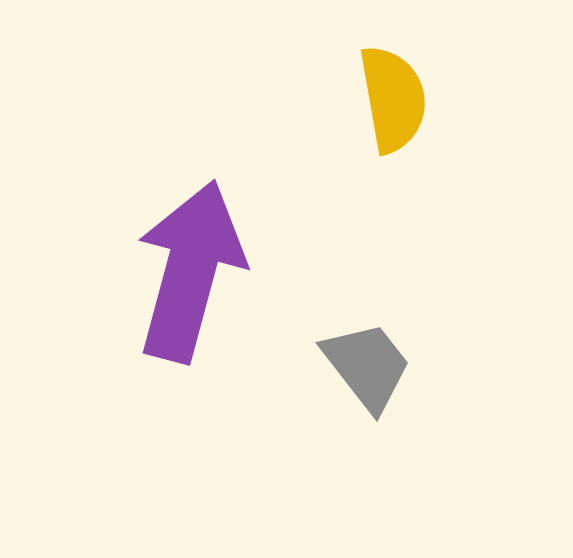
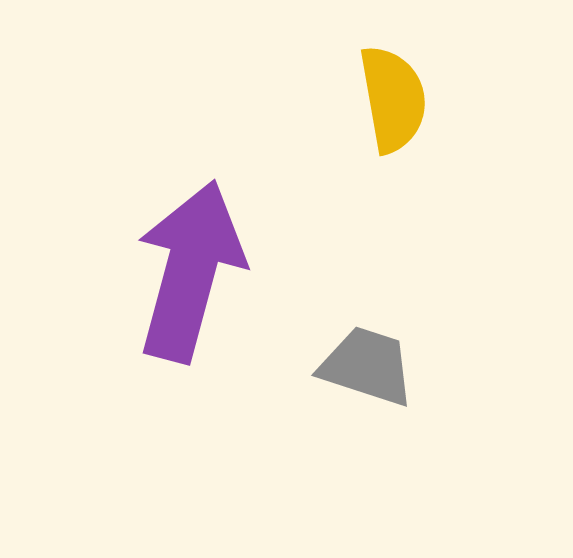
gray trapezoid: rotated 34 degrees counterclockwise
